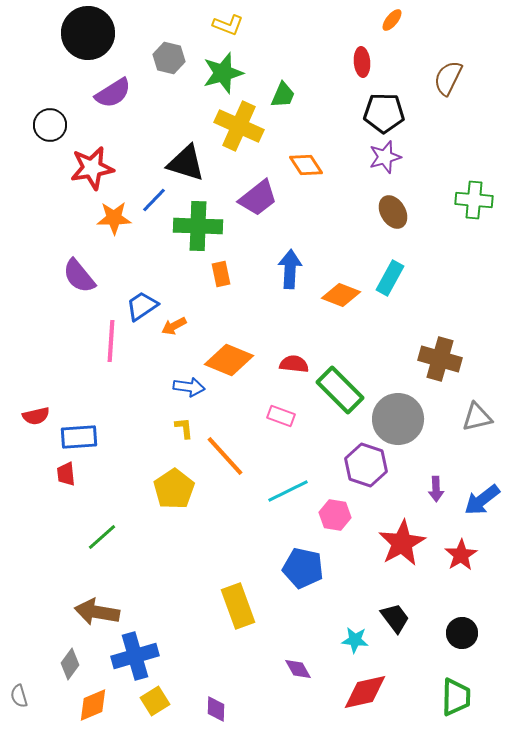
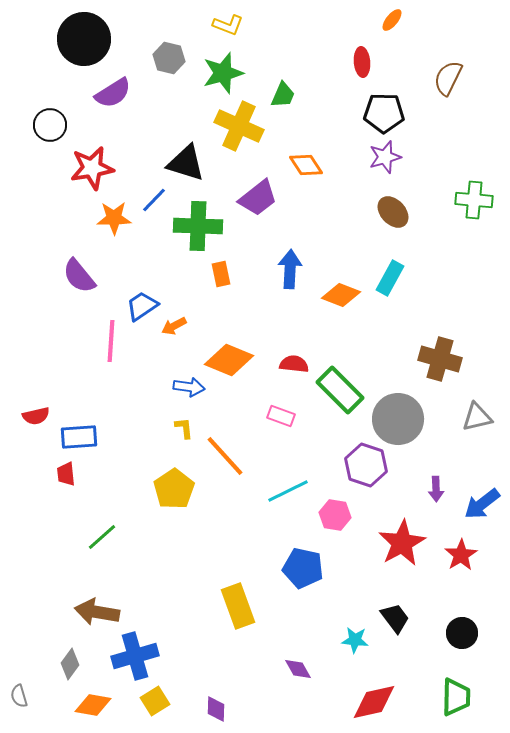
black circle at (88, 33): moved 4 px left, 6 px down
brown ellipse at (393, 212): rotated 12 degrees counterclockwise
blue arrow at (482, 500): moved 4 px down
red diamond at (365, 692): moved 9 px right, 10 px down
orange diamond at (93, 705): rotated 33 degrees clockwise
